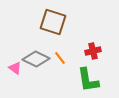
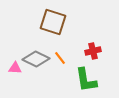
pink triangle: rotated 32 degrees counterclockwise
green L-shape: moved 2 px left
